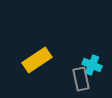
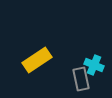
cyan cross: moved 2 px right
